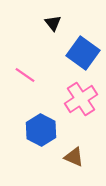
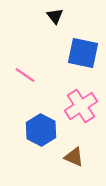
black triangle: moved 2 px right, 7 px up
blue square: rotated 24 degrees counterclockwise
pink cross: moved 7 px down
